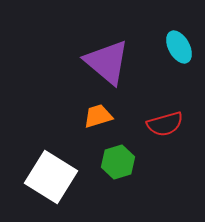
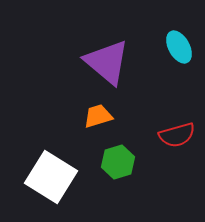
red semicircle: moved 12 px right, 11 px down
